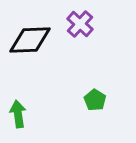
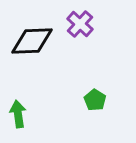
black diamond: moved 2 px right, 1 px down
